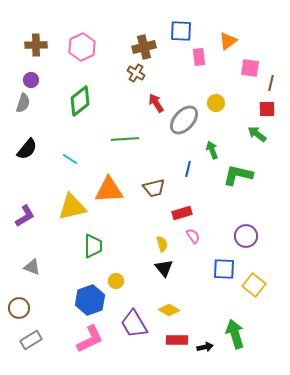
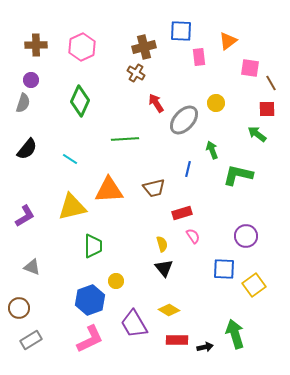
brown line at (271, 83): rotated 42 degrees counterclockwise
green diamond at (80, 101): rotated 28 degrees counterclockwise
yellow square at (254, 285): rotated 15 degrees clockwise
